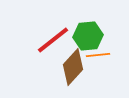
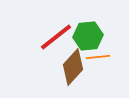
red line: moved 3 px right, 3 px up
orange line: moved 2 px down
